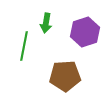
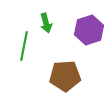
green arrow: rotated 24 degrees counterclockwise
purple hexagon: moved 4 px right, 2 px up
